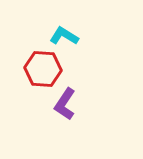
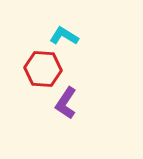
purple L-shape: moved 1 px right, 1 px up
